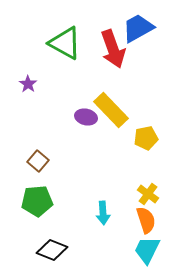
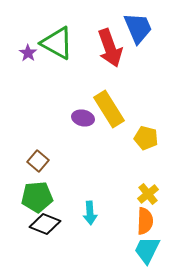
blue trapezoid: rotated 96 degrees clockwise
green triangle: moved 8 px left
red arrow: moved 3 px left, 1 px up
purple star: moved 31 px up
yellow rectangle: moved 2 px left, 1 px up; rotated 12 degrees clockwise
purple ellipse: moved 3 px left, 1 px down
yellow pentagon: rotated 25 degrees clockwise
yellow cross: rotated 15 degrees clockwise
green pentagon: moved 4 px up
cyan arrow: moved 13 px left
orange semicircle: moved 1 px left, 1 px down; rotated 20 degrees clockwise
black diamond: moved 7 px left, 26 px up
